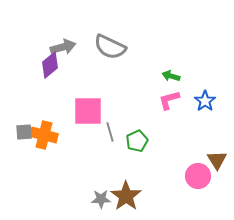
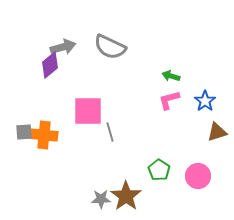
orange cross: rotated 8 degrees counterclockwise
green pentagon: moved 22 px right, 29 px down; rotated 15 degrees counterclockwise
brown triangle: moved 28 px up; rotated 45 degrees clockwise
